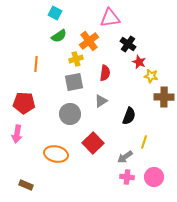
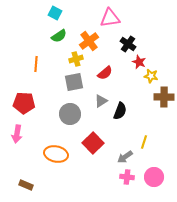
red semicircle: rotated 42 degrees clockwise
black semicircle: moved 9 px left, 5 px up
